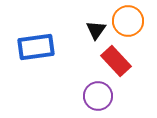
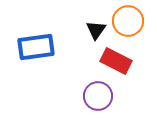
red rectangle: rotated 20 degrees counterclockwise
